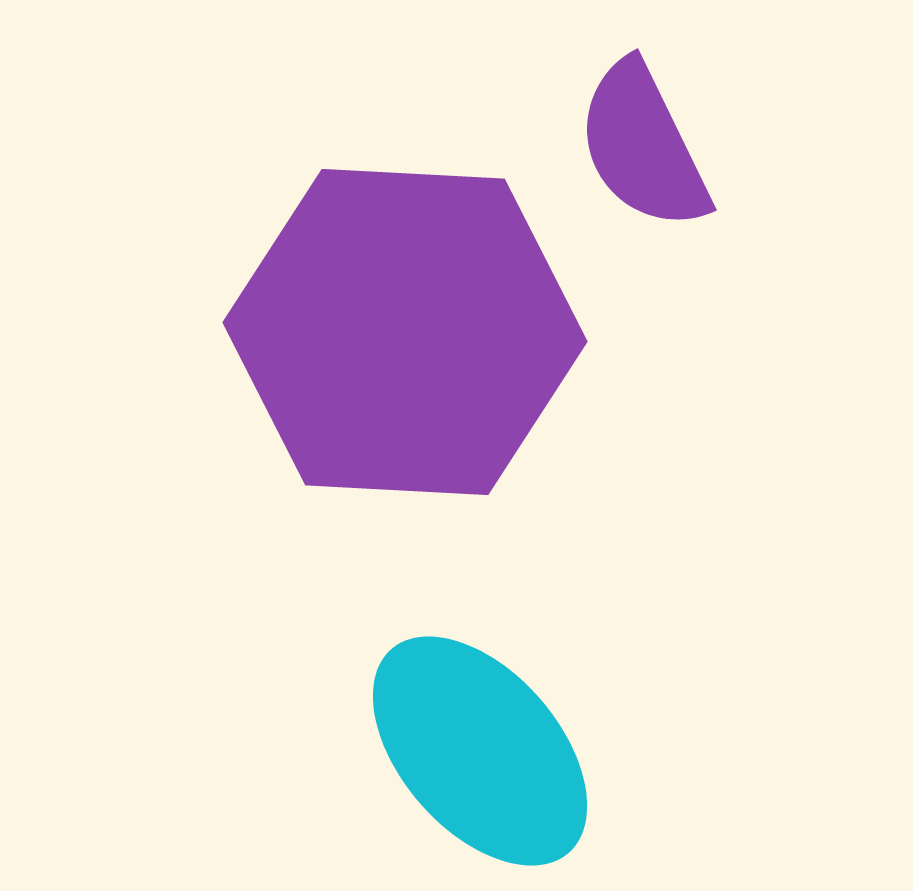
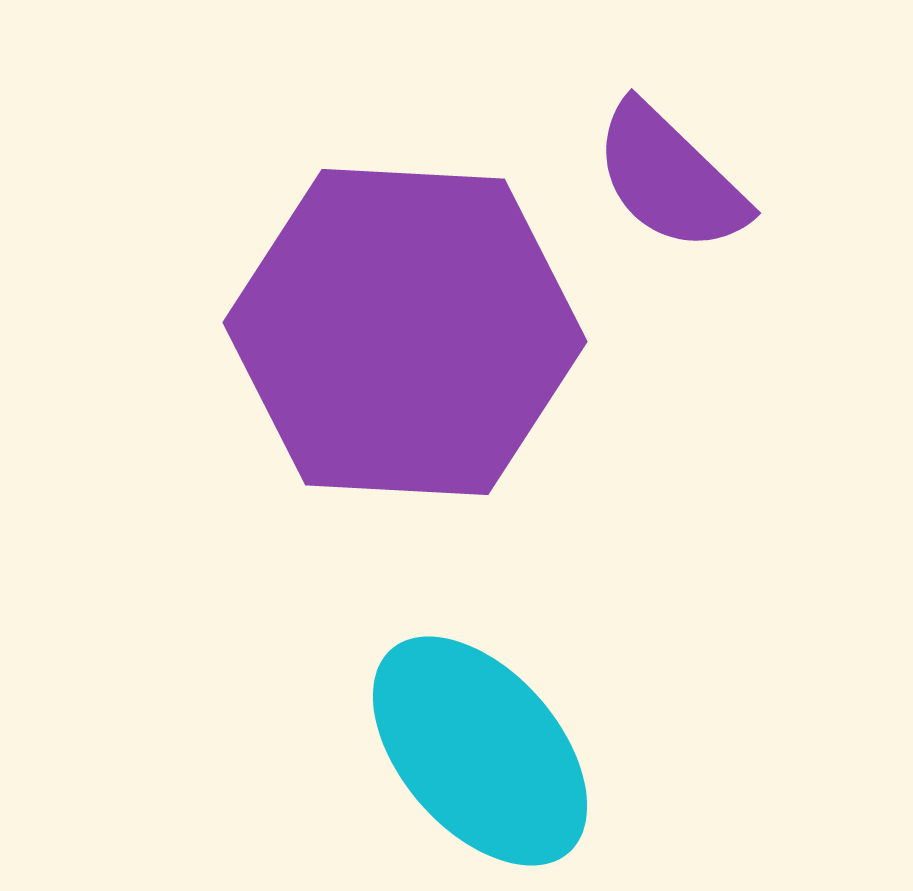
purple semicircle: moved 27 px right, 32 px down; rotated 20 degrees counterclockwise
